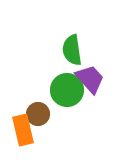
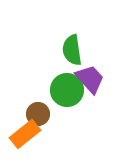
orange rectangle: moved 2 px right, 4 px down; rotated 64 degrees clockwise
